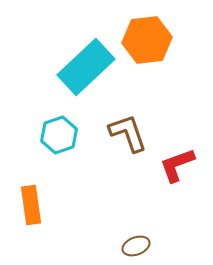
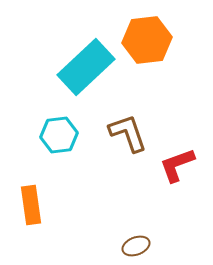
cyan hexagon: rotated 12 degrees clockwise
